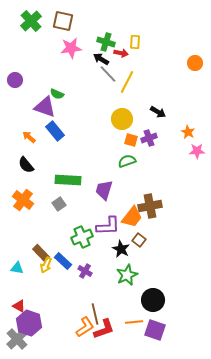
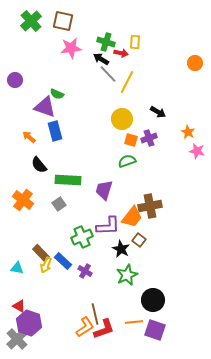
blue rectangle at (55, 131): rotated 24 degrees clockwise
pink star at (197, 151): rotated 14 degrees clockwise
black semicircle at (26, 165): moved 13 px right
